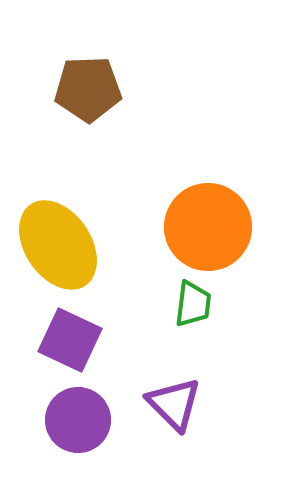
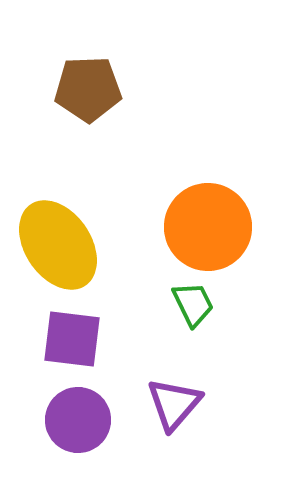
green trapezoid: rotated 33 degrees counterclockwise
purple square: moved 2 px right, 1 px up; rotated 18 degrees counterclockwise
purple triangle: rotated 26 degrees clockwise
